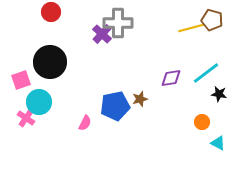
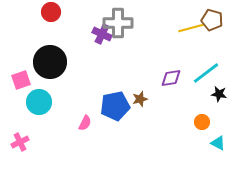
purple cross: rotated 18 degrees counterclockwise
pink cross: moved 6 px left, 24 px down; rotated 30 degrees clockwise
